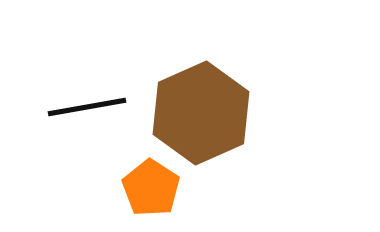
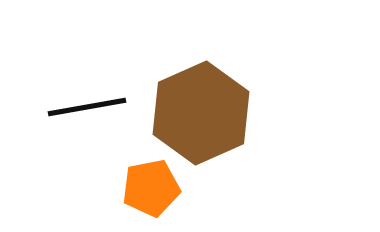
orange pentagon: rotated 28 degrees clockwise
